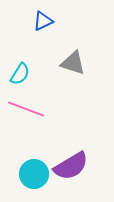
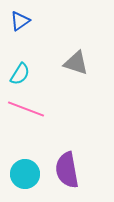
blue triangle: moved 23 px left; rotated 10 degrees counterclockwise
gray triangle: moved 3 px right
purple semicircle: moved 4 px left, 4 px down; rotated 111 degrees clockwise
cyan circle: moved 9 px left
